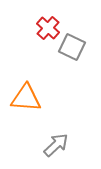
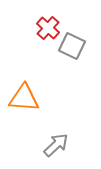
gray square: moved 1 px up
orange triangle: moved 2 px left
